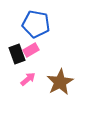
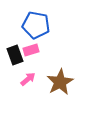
blue pentagon: moved 1 px down
pink rectangle: rotated 14 degrees clockwise
black rectangle: moved 2 px left, 1 px down
